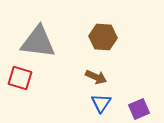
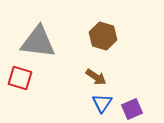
brown hexagon: moved 1 px up; rotated 12 degrees clockwise
brown arrow: rotated 10 degrees clockwise
blue triangle: moved 1 px right
purple square: moved 7 px left
